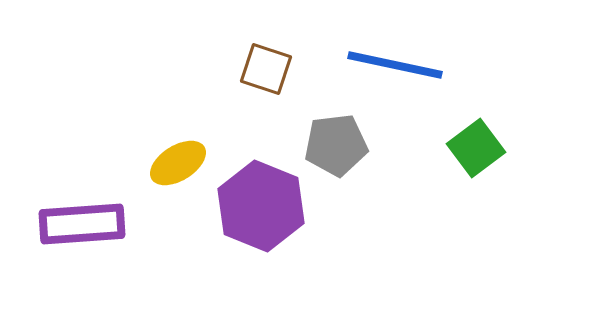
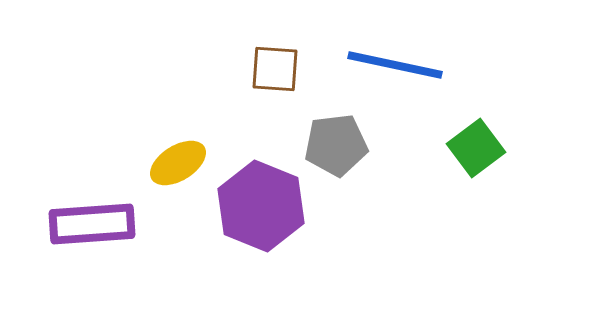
brown square: moved 9 px right; rotated 14 degrees counterclockwise
purple rectangle: moved 10 px right
